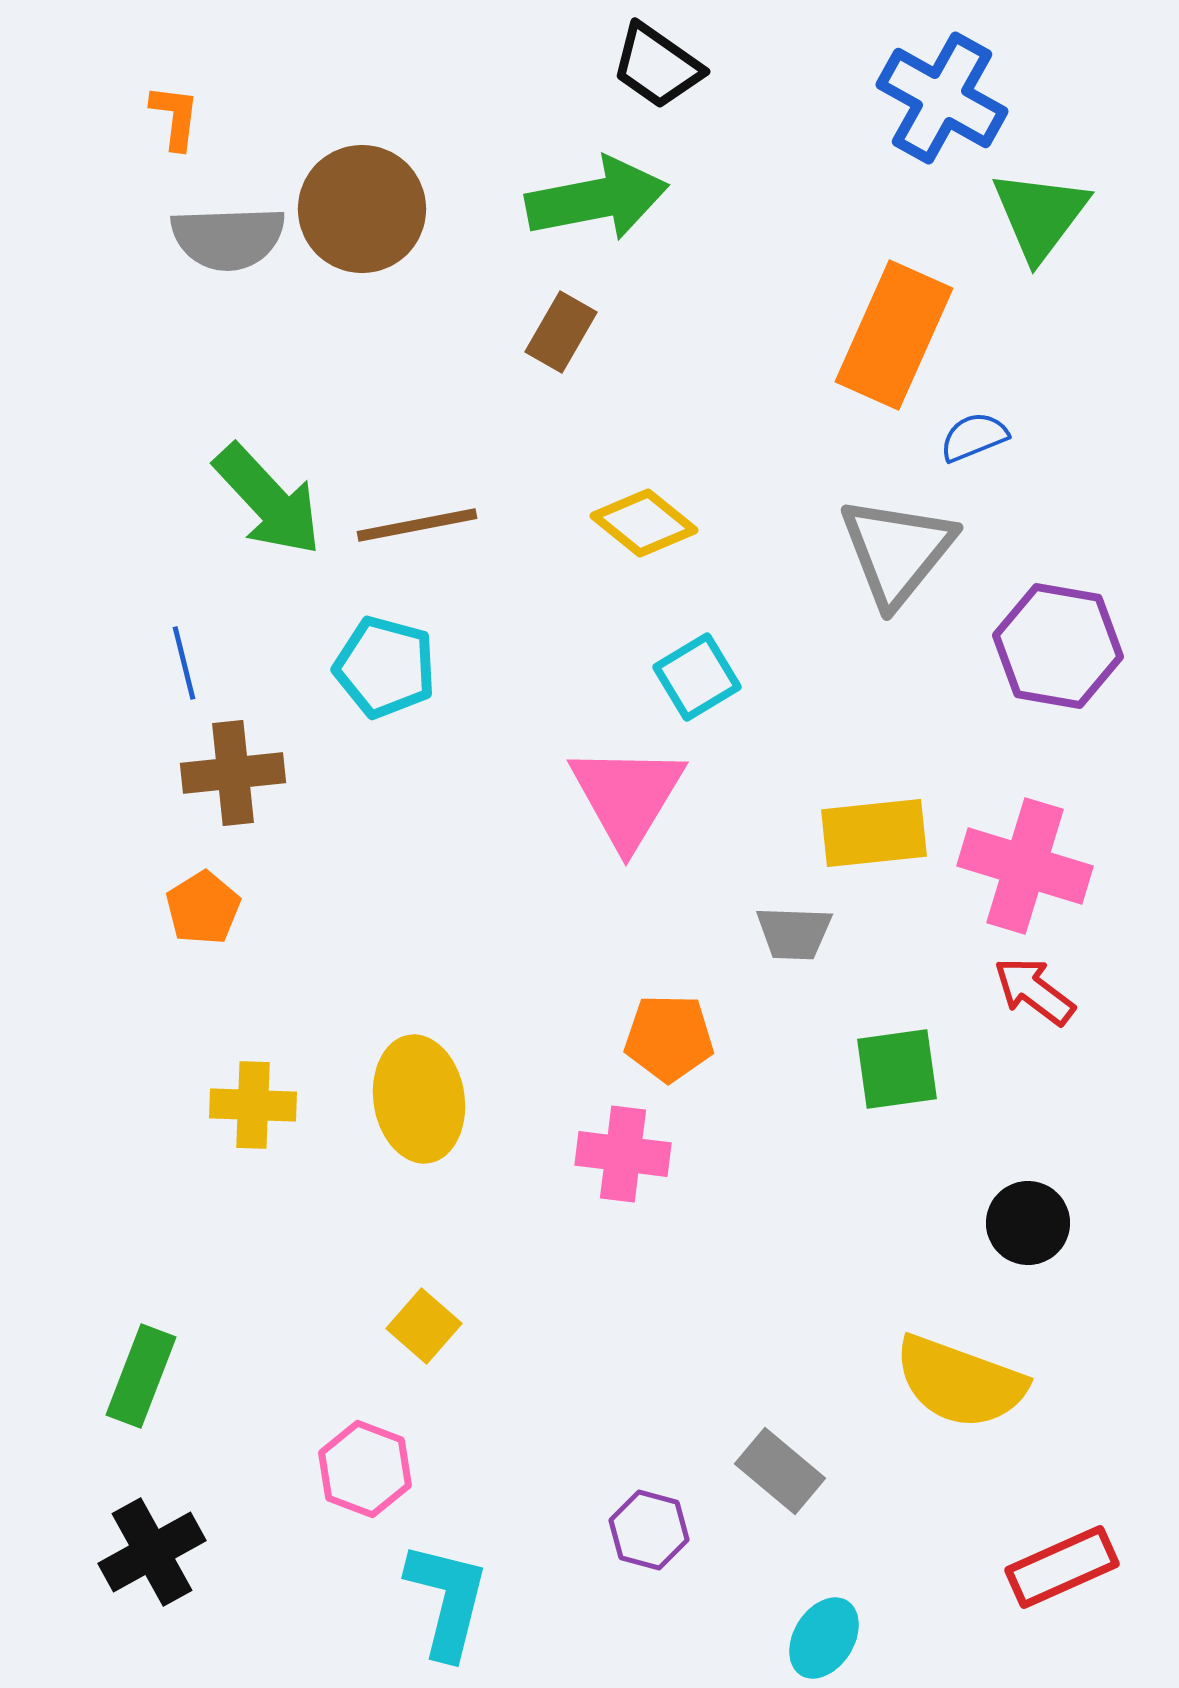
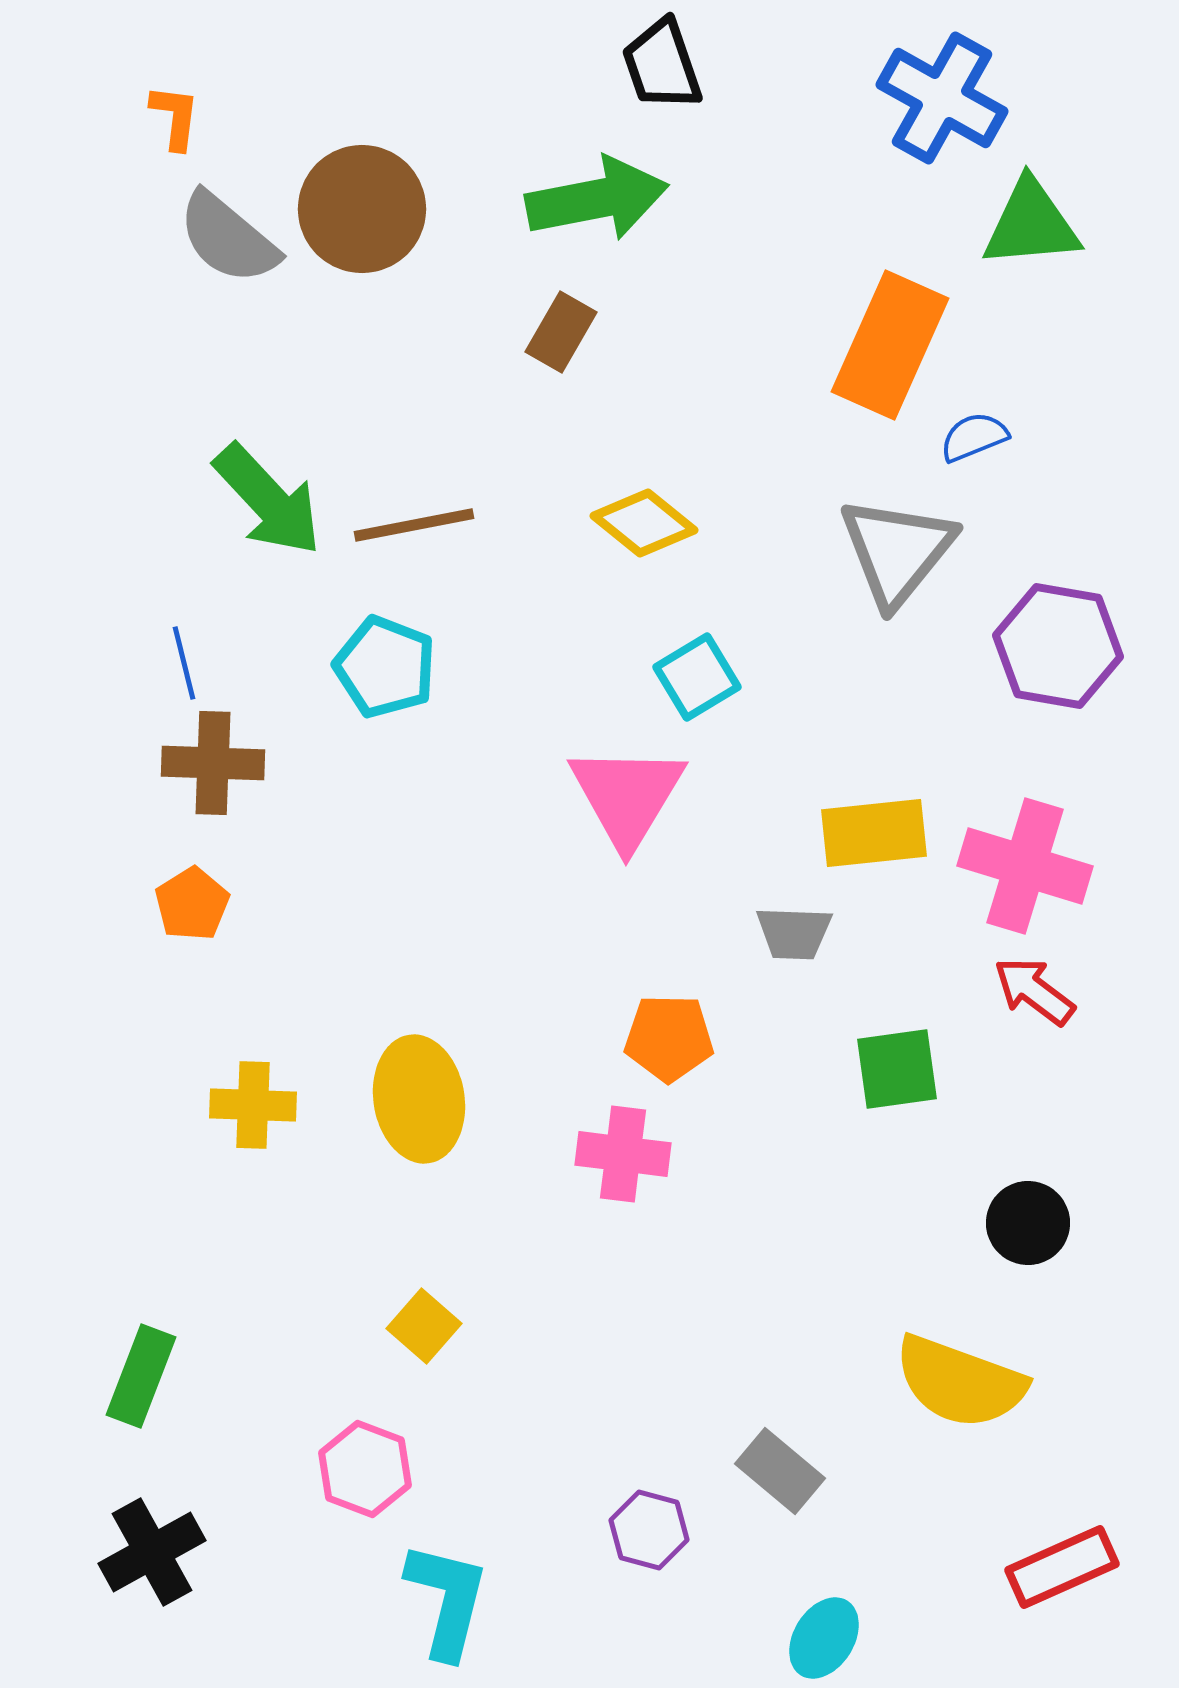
black trapezoid at (657, 66): moved 5 px right, 1 px up; rotated 36 degrees clockwise
green triangle at (1040, 215): moved 9 px left, 9 px down; rotated 48 degrees clockwise
gray semicircle at (228, 238): rotated 42 degrees clockwise
orange rectangle at (894, 335): moved 4 px left, 10 px down
brown line at (417, 525): moved 3 px left
cyan pentagon at (385, 667): rotated 6 degrees clockwise
brown cross at (233, 773): moved 20 px left, 10 px up; rotated 8 degrees clockwise
orange pentagon at (203, 908): moved 11 px left, 4 px up
